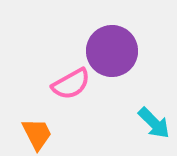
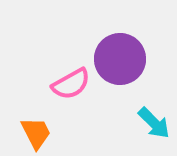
purple circle: moved 8 px right, 8 px down
orange trapezoid: moved 1 px left, 1 px up
